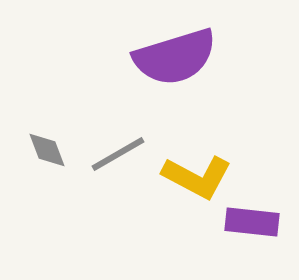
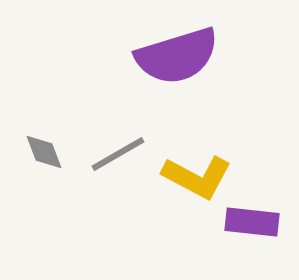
purple semicircle: moved 2 px right, 1 px up
gray diamond: moved 3 px left, 2 px down
